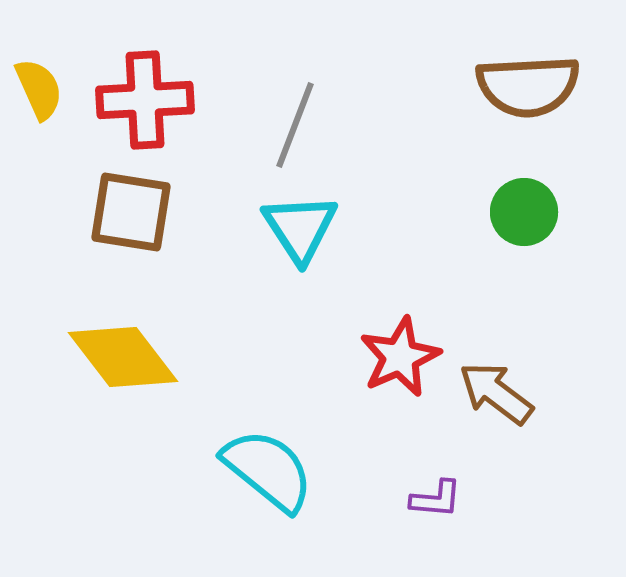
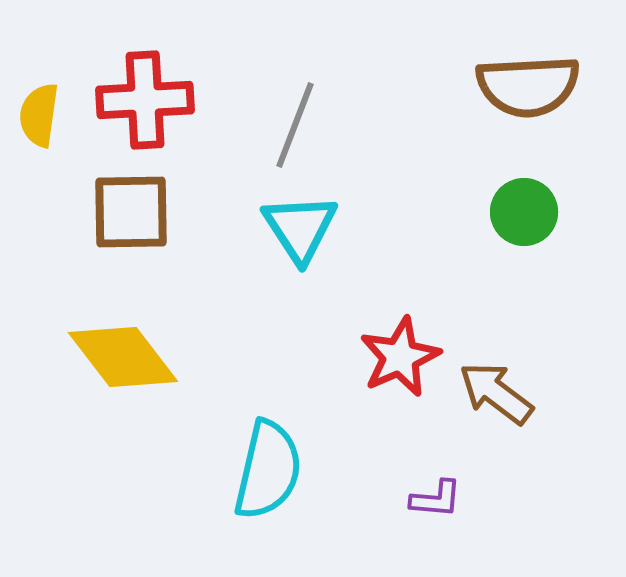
yellow semicircle: moved 26 px down; rotated 148 degrees counterclockwise
brown square: rotated 10 degrees counterclockwise
cyan semicircle: rotated 64 degrees clockwise
